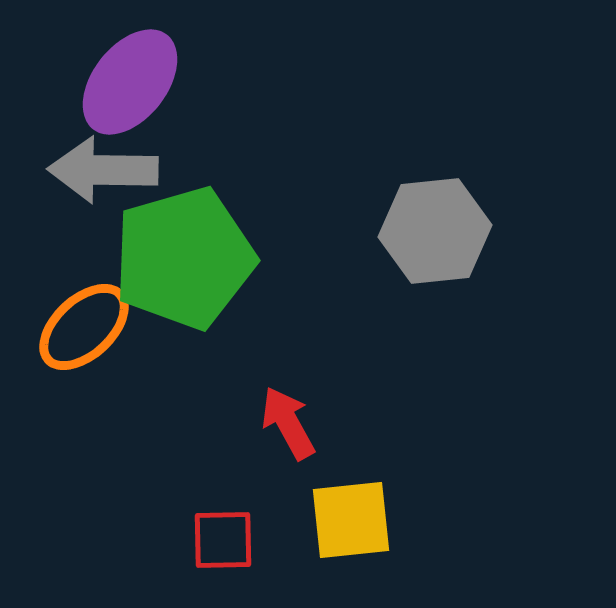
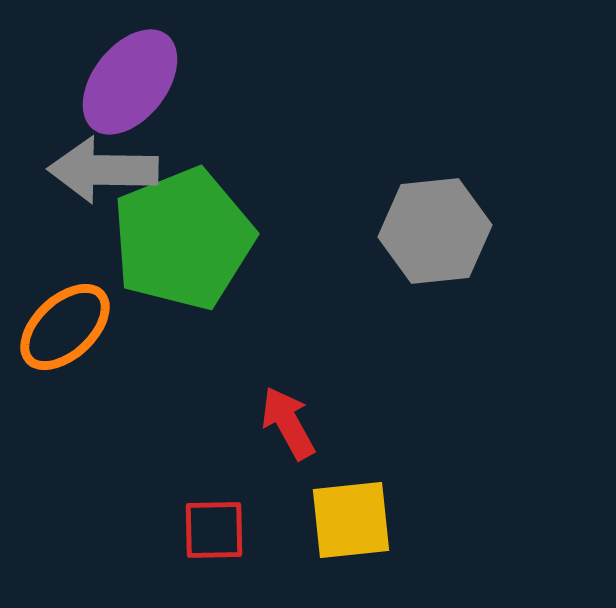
green pentagon: moved 1 px left, 19 px up; rotated 6 degrees counterclockwise
orange ellipse: moved 19 px left
red square: moved 9 px left, 10 px up
